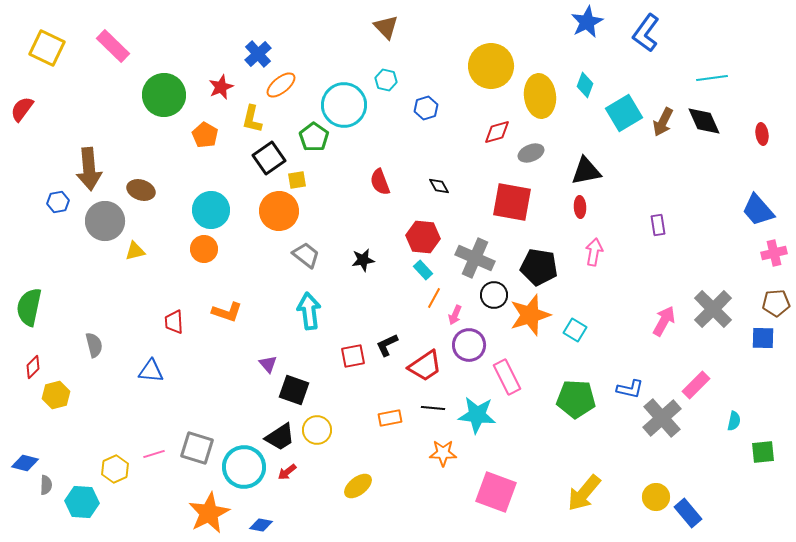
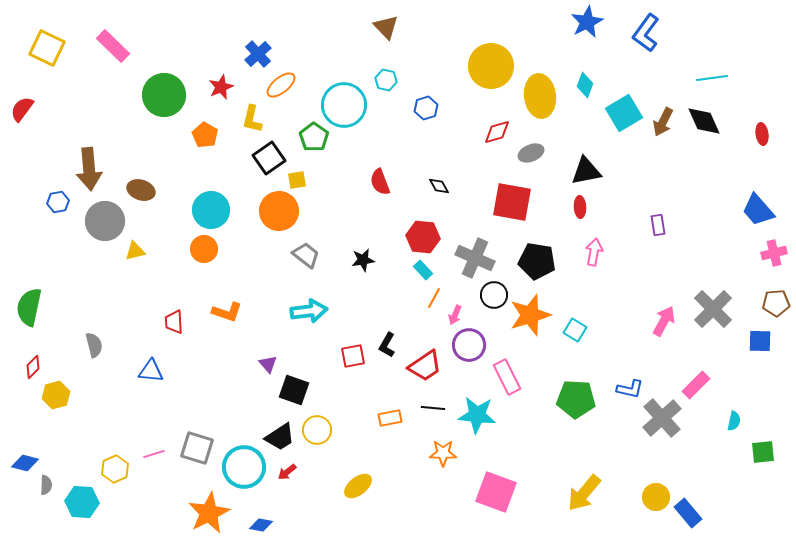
black pentagon at (539, 267): moved 2 px left, 6 px up
cyan arrow at (309, 311): rotated 90 degrees clockwise
blue square at (763, 338): moved 3 px left, 3 px down
black L-shape at (387, 345): rotated 35 degrees counterclockwise
